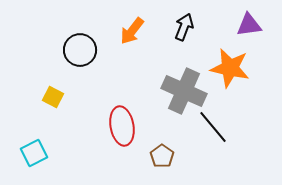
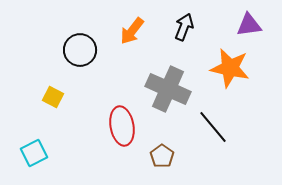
gray cross: moved 16 px left, 2 px up
